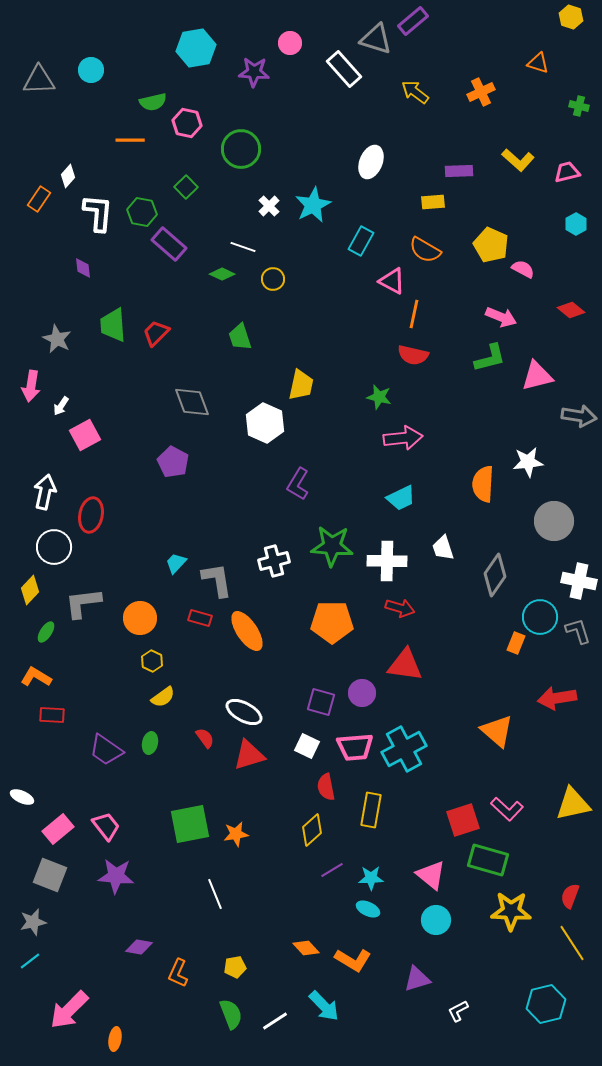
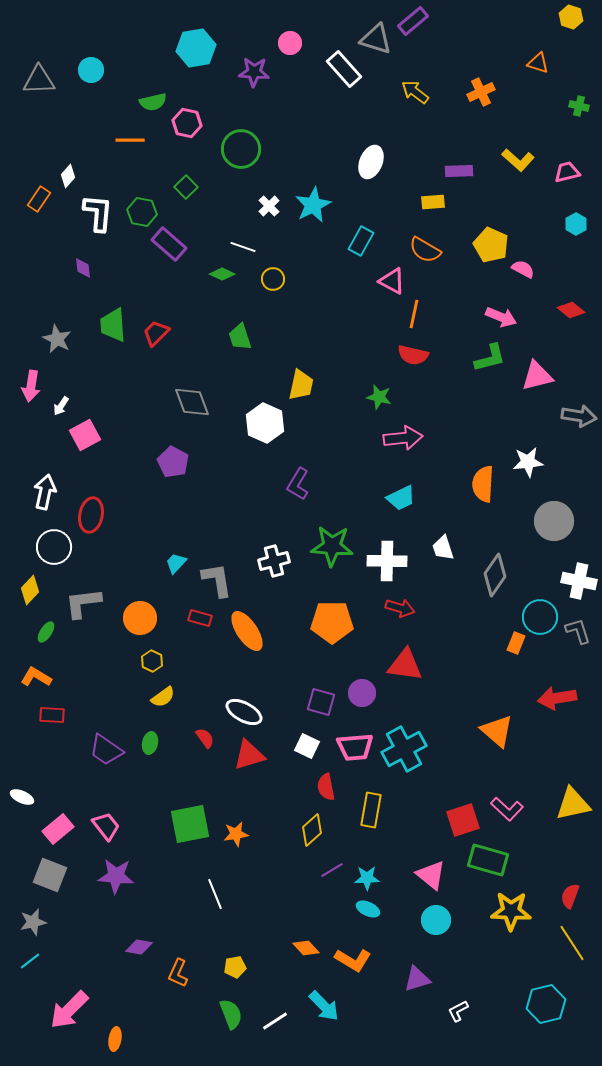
cyan star at (371, 878): moved 4 px left
